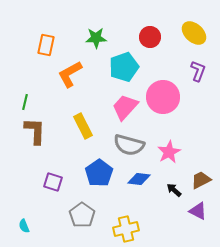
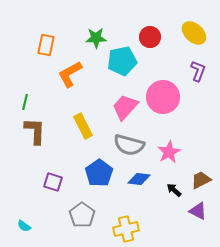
cyan pentagon: moved 2 px left, 6 px up; rotated 8 degrees clockwise
cyan semicircle: rotated 32 degrees counterclockwise
